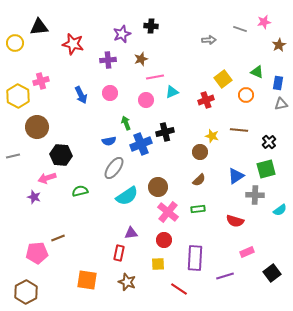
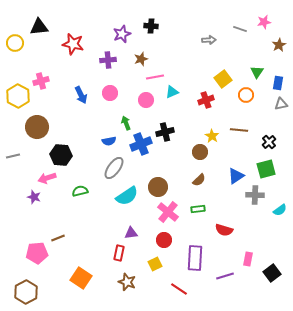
green triangle at (257, 72): rotated 40 degrees clockwise
yellow star at (212, 136): rotated 16 degrees clockwise
red semicircle at (235, 221): moved 11 px left, 9 px down
pink rectangle at (247, 252): moved 1 px right, 7 px down; rotated 56 degrees counterclockwise
yellow square at (158, 264): moved 3 px left; rotated 24 degrees counterclockwise
orange square at (87, 280): moved 6 px left, 2 px up; rotated 25 degrees clockwise
